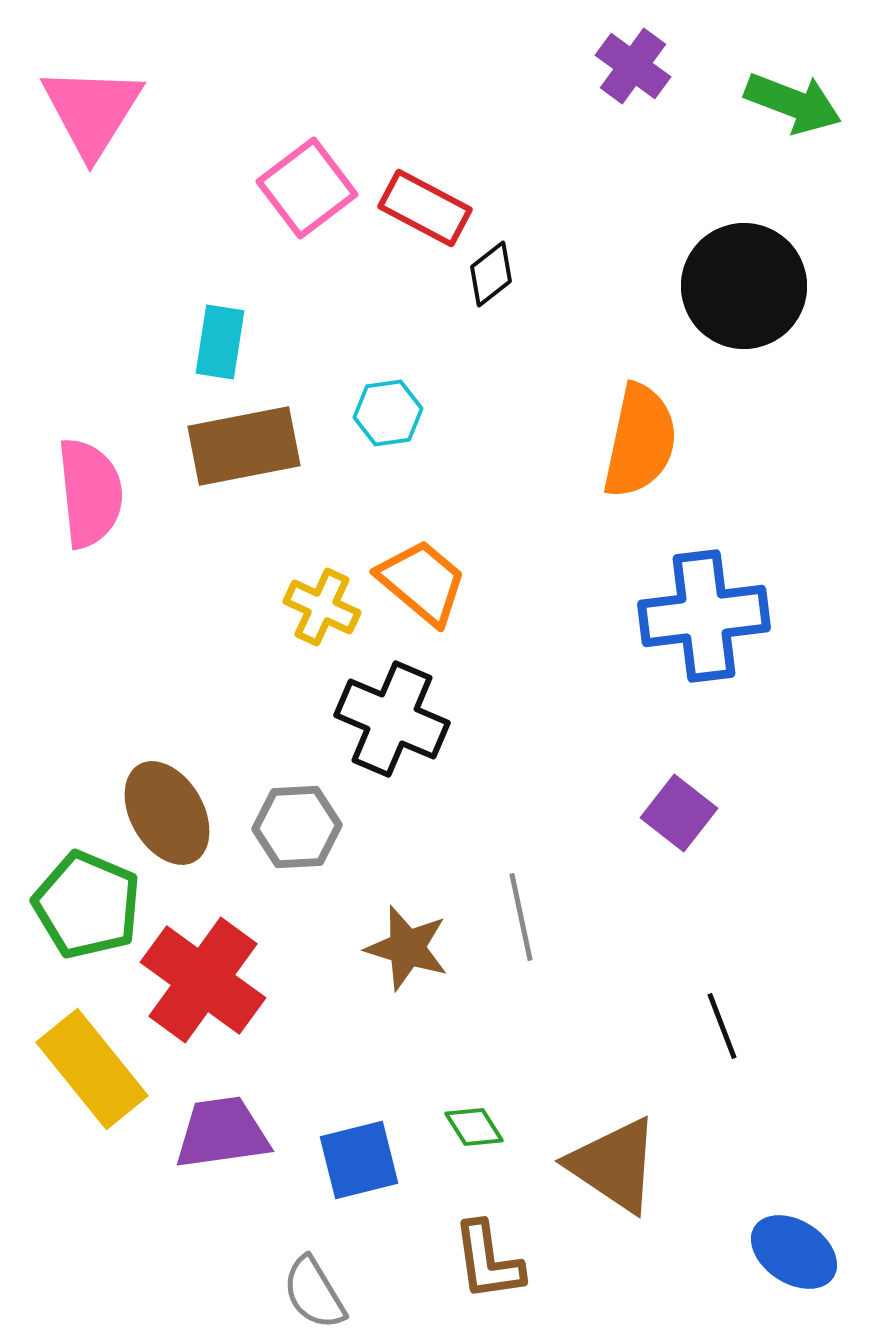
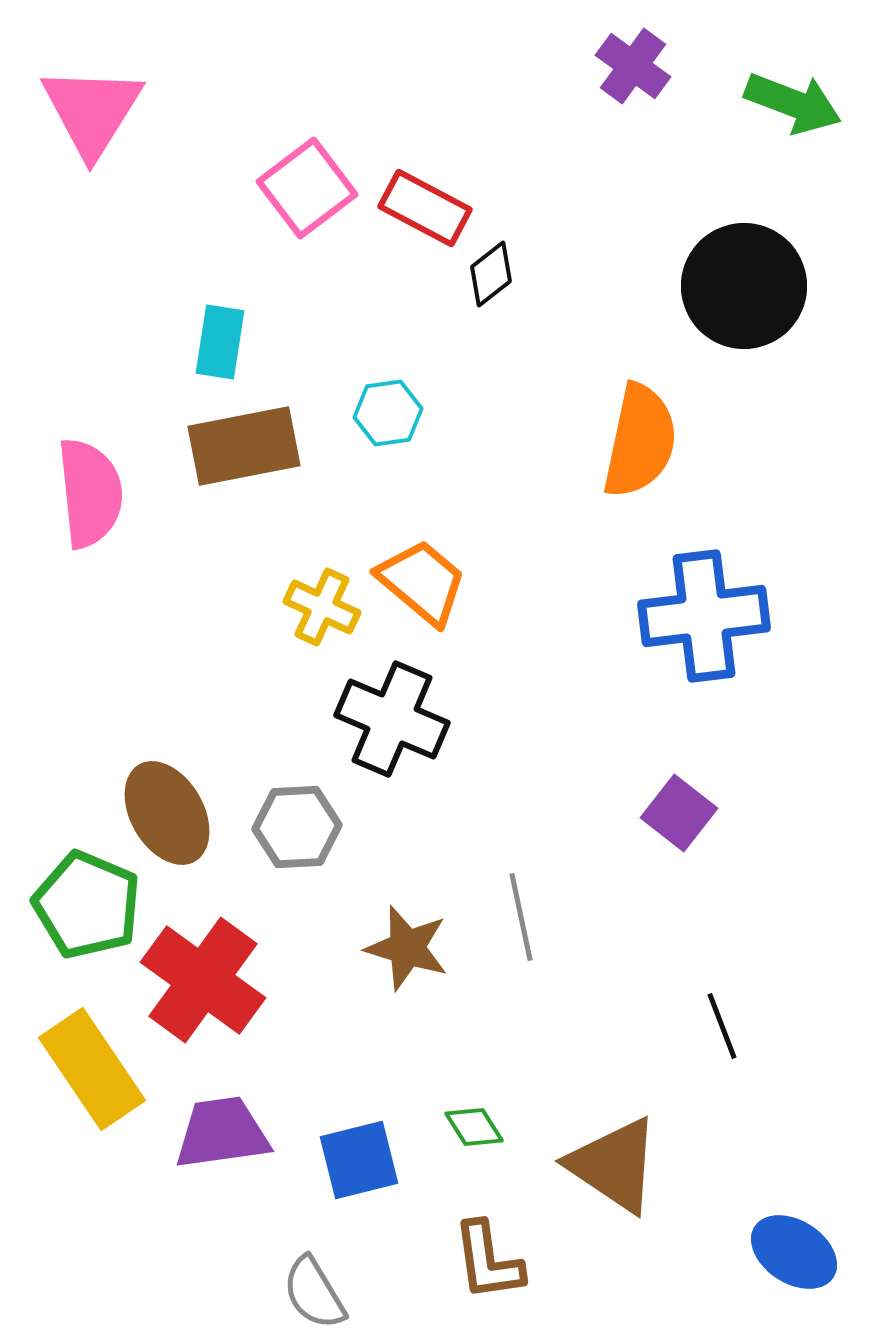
yellow rectangle: rotated 5 degrees clockwise
